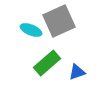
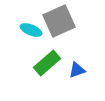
blue triangle: moved 2 px up
